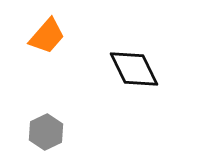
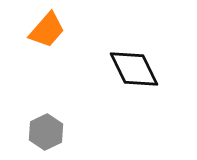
orange trapezoid: moved 6 px up
